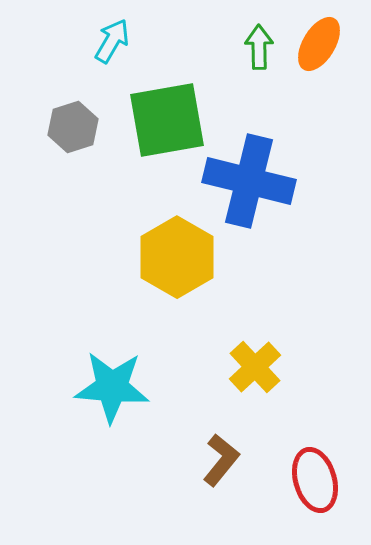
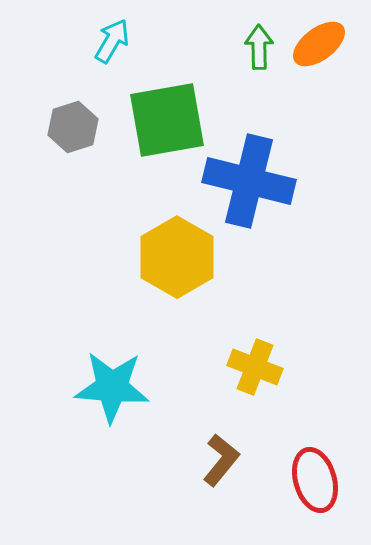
orange ellipse: rotated 22 degrees clockwise
yellow cross: rotated 26 degrees counterclockwise
